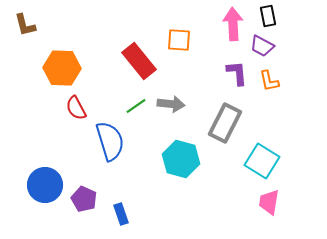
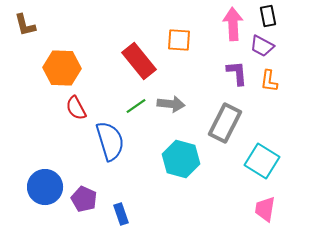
orange L-shape: rotated 20 degrees clockwise
blue circle: moved 2 px down
pink trapezoid: moved 4 px left, 7 px down
